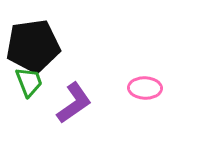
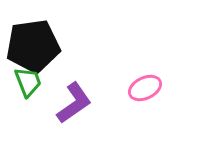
green trapezoid: moved 1 px left
pink ellipse: rotated 28 degrees counterclockwise
